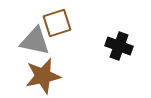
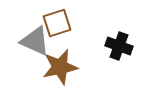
gray triangle: rotated 12 degrees clockwise
brown star: moved 17 px right, 9 px up
